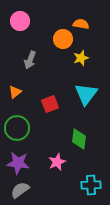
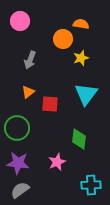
orange triangle: moved 13 px right
red square: rotated 24 degrees clockwise
